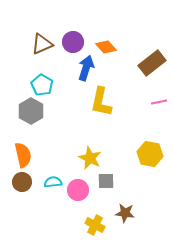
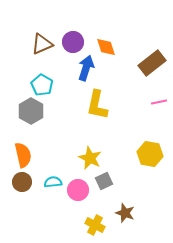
orange diamond: rotated 25 degrees clockwise
yellow L-shape: moved 4 px left, 3 px down
gray square: moved 2 px left; rotated 24 degrees counterclockwise
brown star: rotated 12 degrees clockwise
